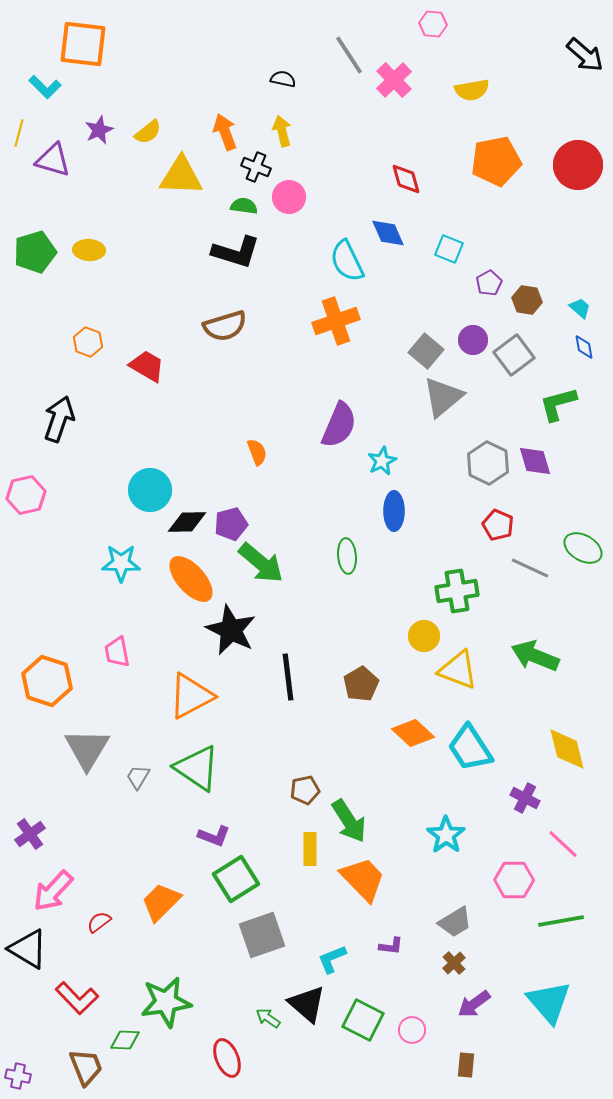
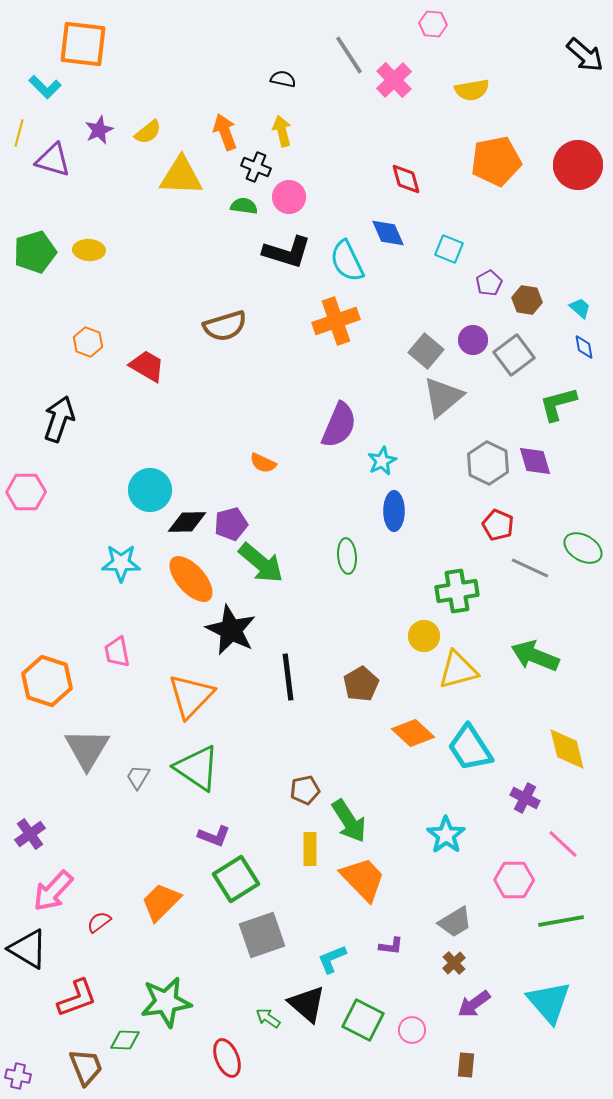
black L-shape at (236, 252): moved 51 px right
orange semicircle at (257, 452): moved 6 px right, 11 px down; rotated 136 degrees clockwise
pink hexagon at (26, 495): moved 3 px up; rotated 12 degrees clockwise
yellow triangle at (458, 670): rotated 36 degrees counterclockwise
orange triangle at (191, 696): rotated 18 degrees counterclockwise
red L-shape at (77, 998): rotated 66 degrees counterclockwise
